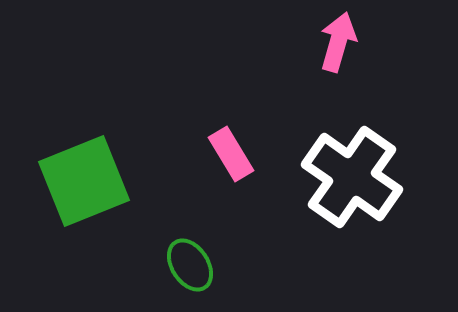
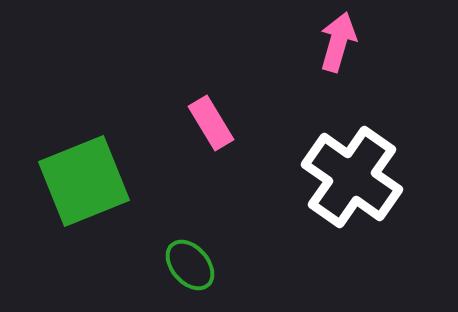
pink rectangle: moved 20 px left, 31 px up
green ellipse: rotated 8 degrees counterclockwise
